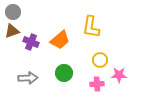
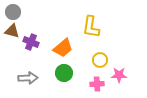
brown triangle: rotated 35 degrees clockwise
orange trapezoid: moved 3 px right, 8 px down
